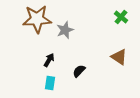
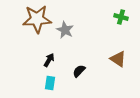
green cross: rotated 24 degrees counterclockwise
gray star: rotated 24 degrees counterclockwise
brown triangle: moved 1 px left, 2 px down
